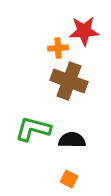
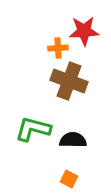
black semicircle: moved 1 px right
